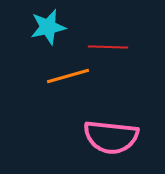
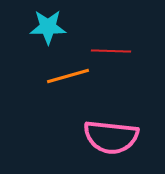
cyan star: rotated 12 degrees clockwise
red line: moved 3 px right, 4 px down
